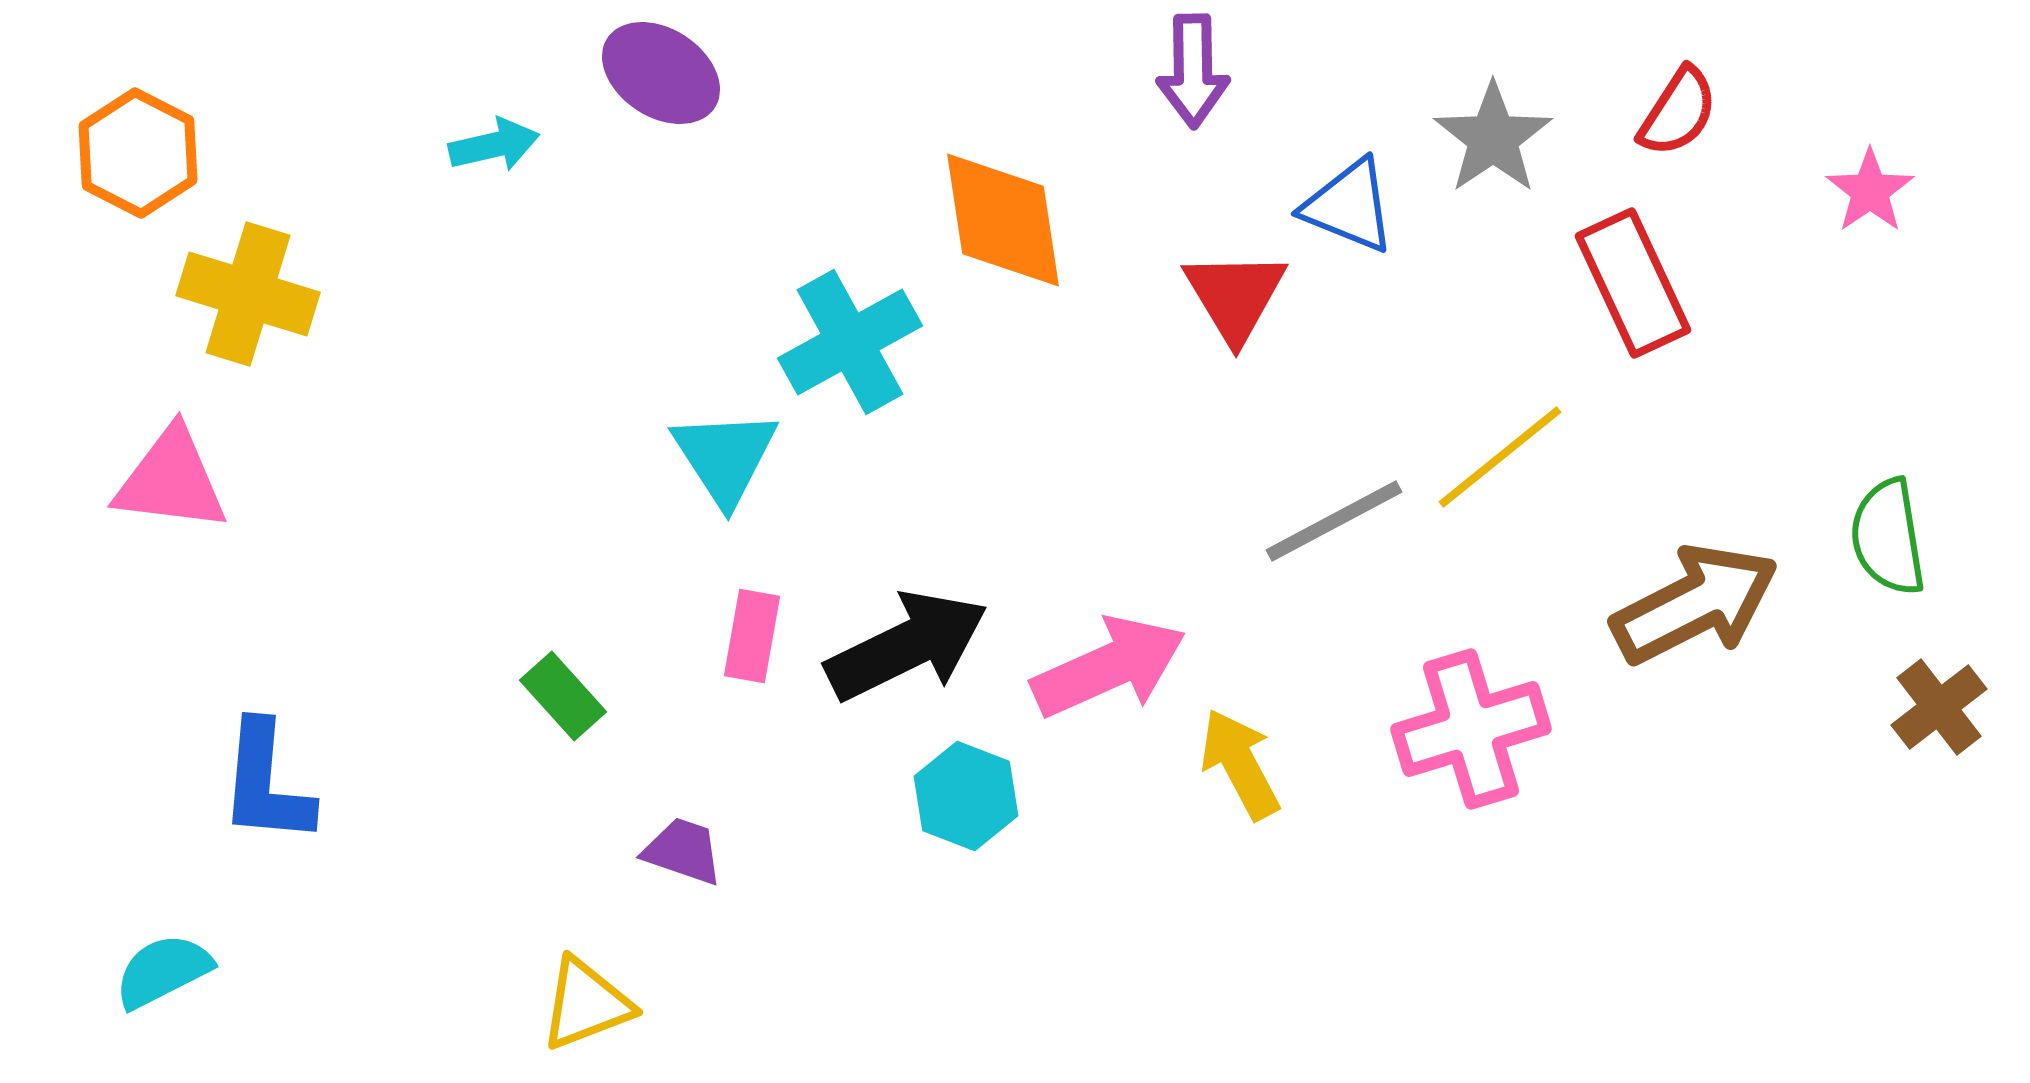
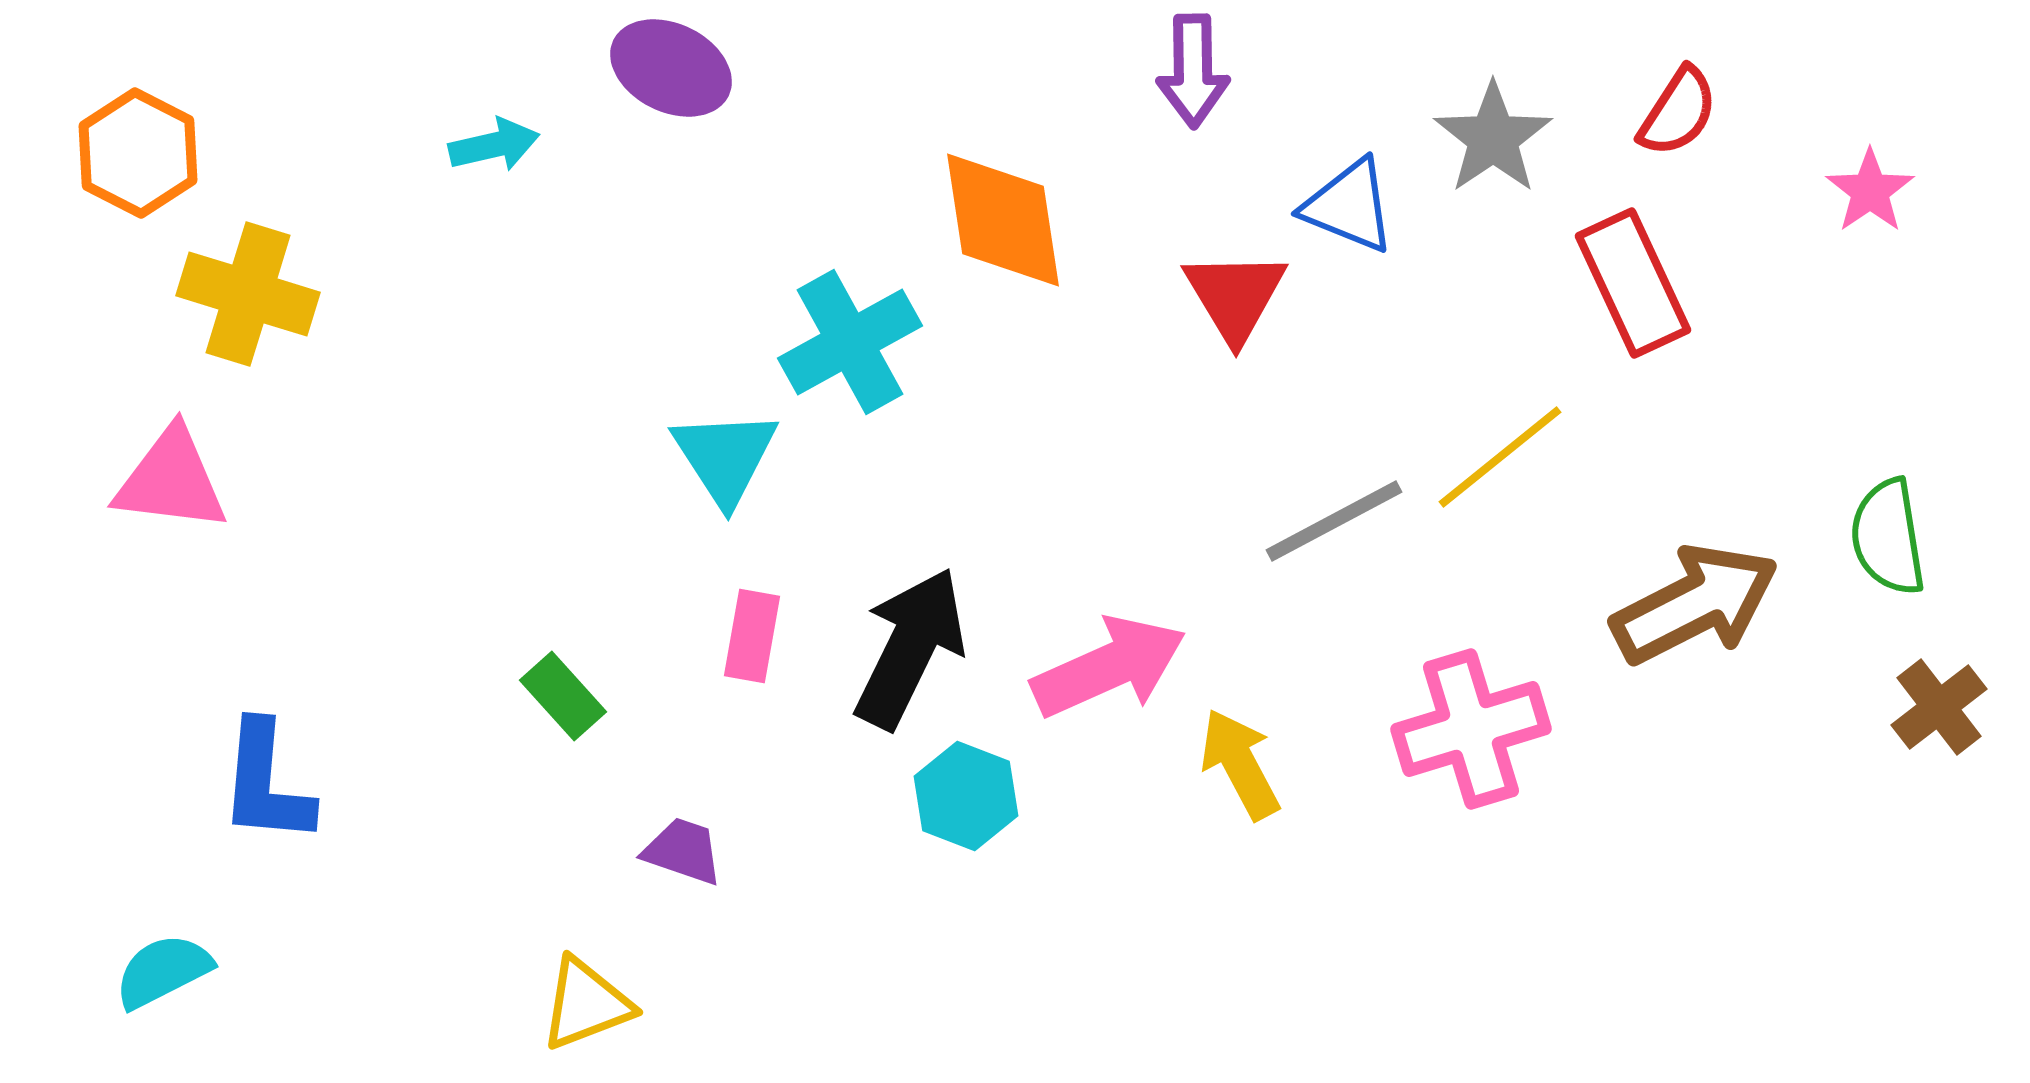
purple ellipse: moved 10 px right, 5 px up; rotated 7 degrees counterclockwise
black arrow: moved 3 px right, 2 px down; rotated 38 degrees counterclockwise
